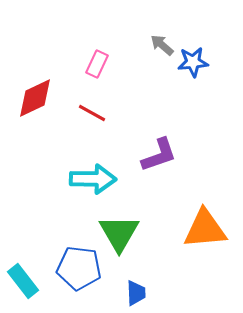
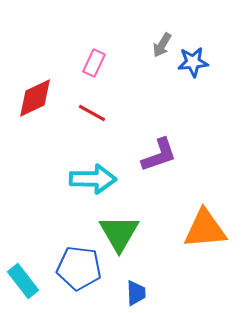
gray arrow: rotated 100 degrees counterclockwise
pink rectangle: moved 3 px left, 1 px up
